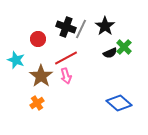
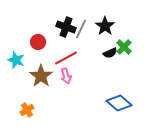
red circle: moved 3 px down
orange cross: moved 10 px left, 7 px down
